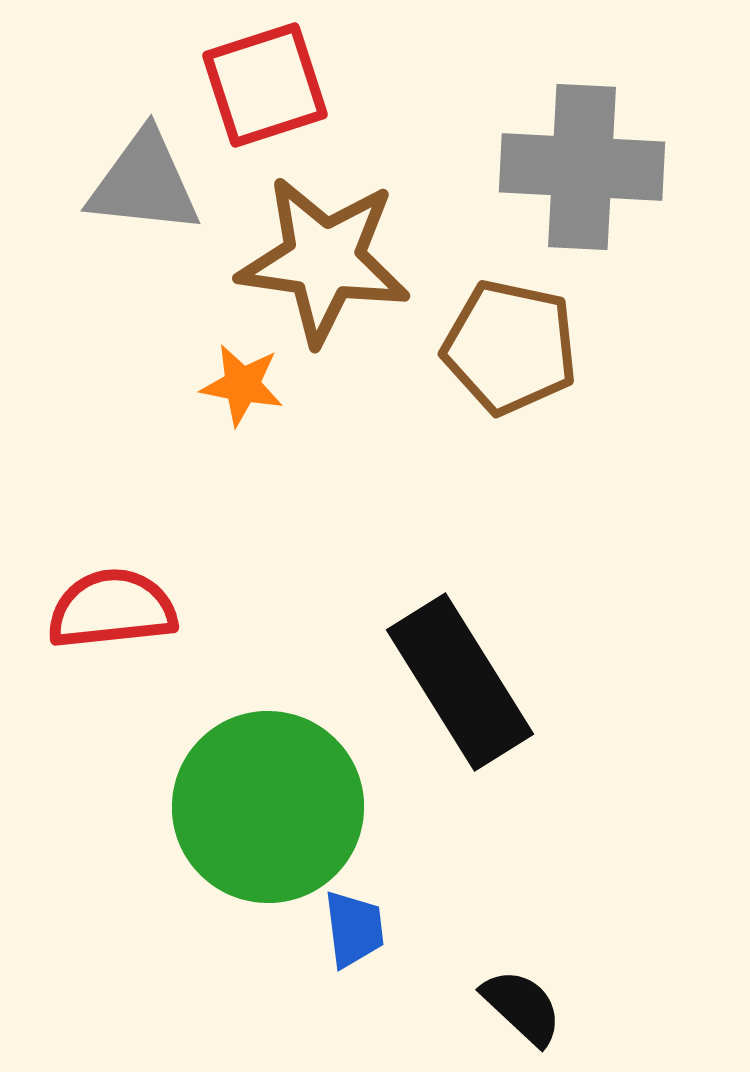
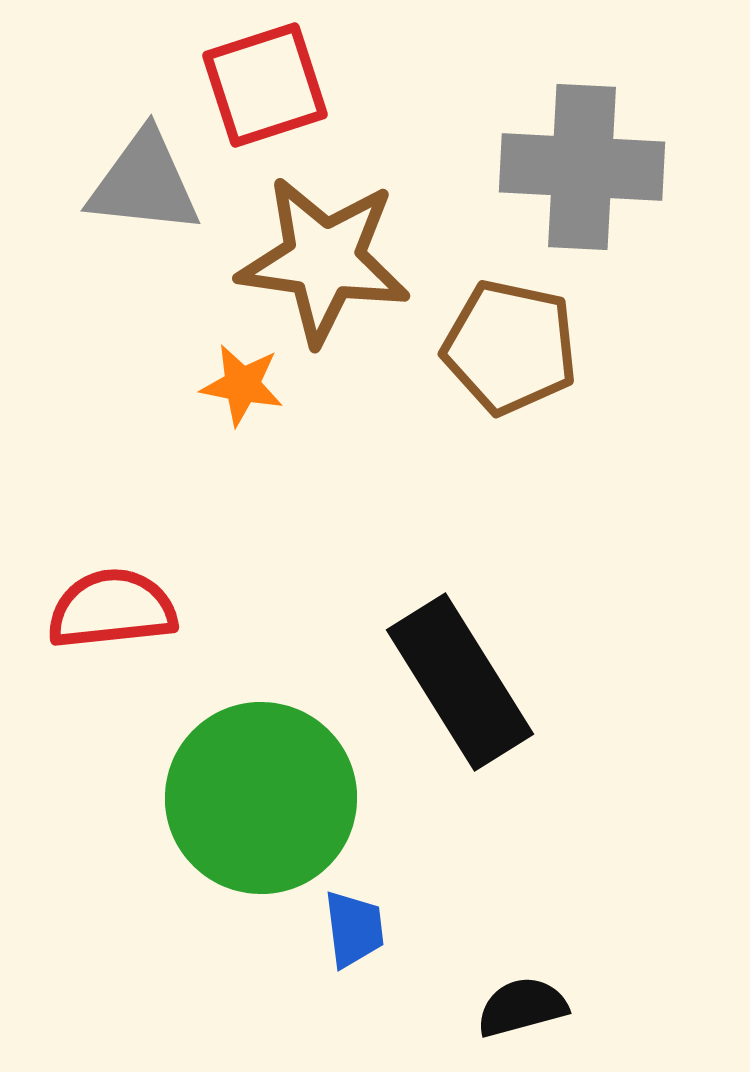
green circle: moved 7 px left, 9 px up
black semicircle: rotated 58 degrees counterclockwise
